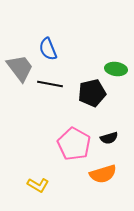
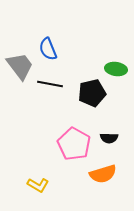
gray trapezoid: moved 2 px up
black semicircle: rotated 18 degrees clockwise
